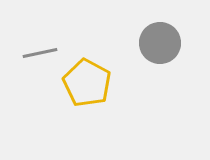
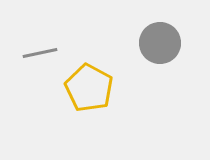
yellow pentagon: moved 2 px right, 5 px down
